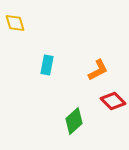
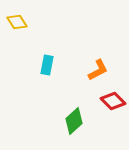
yellow diamond: moved 2 px right, 1 px up; rotated 15 degrees counterclockwise
